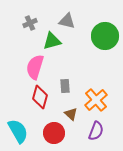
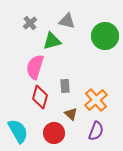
gray cross: rotated 16 degrees counterclockwise
